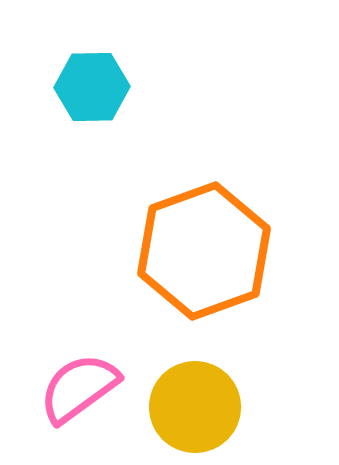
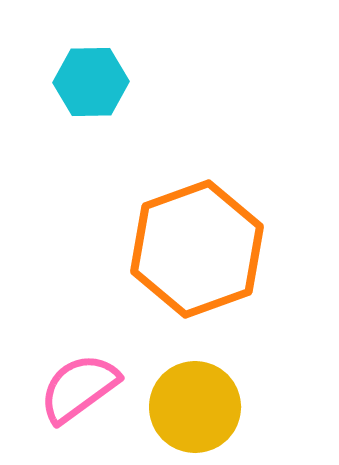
cyan hexagon: moved 1 px left, 5 px up
orange hexagon: moved 7 px left, 2 px up
